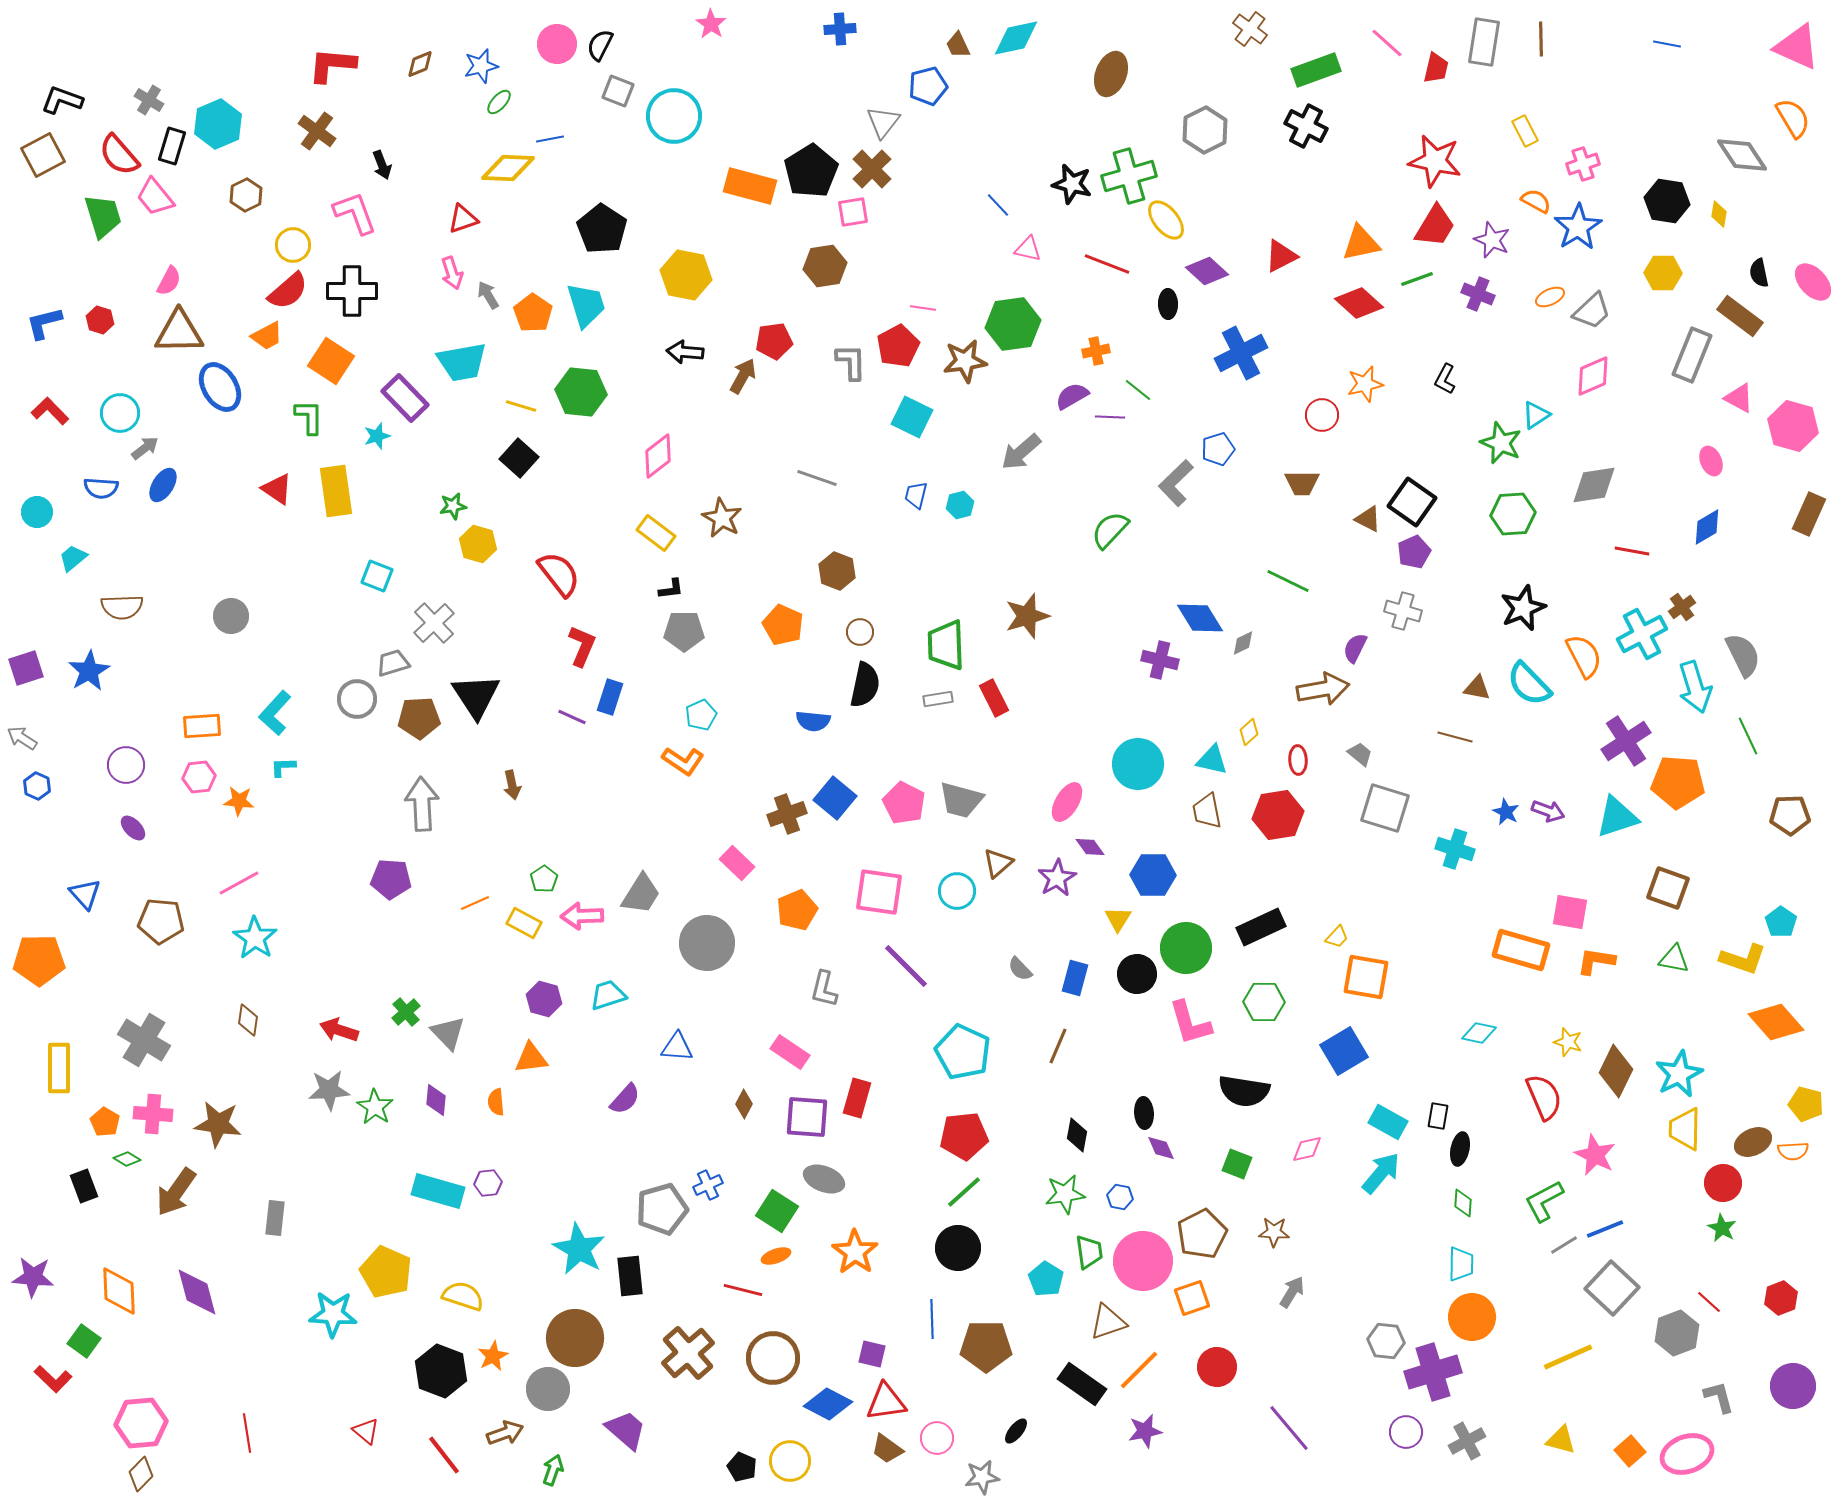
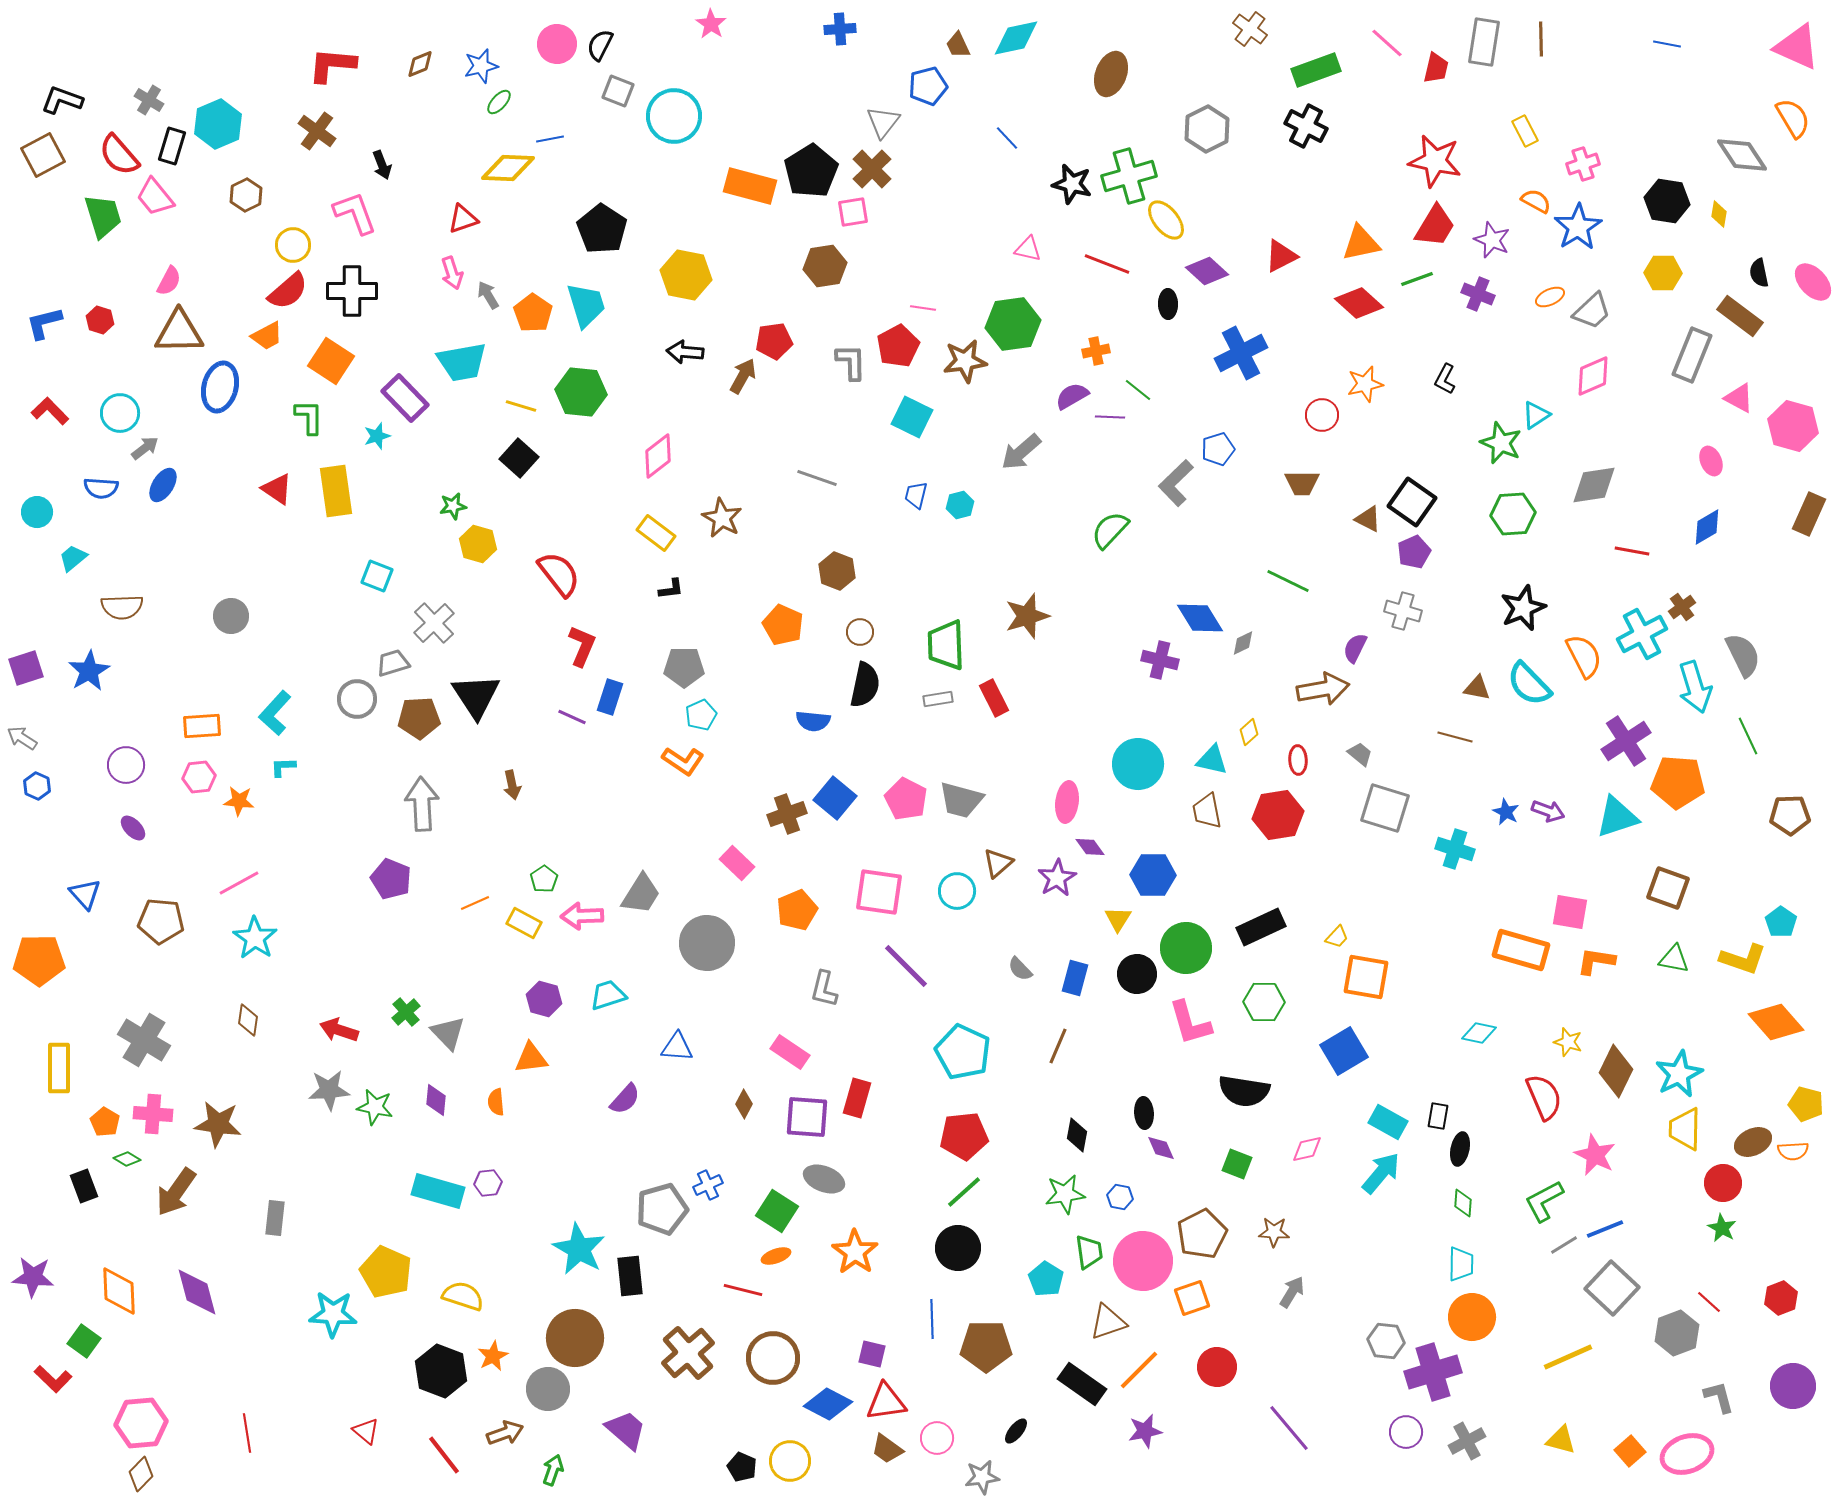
gray hexagon at (1205, 130): moved 2 px right, 1 px up
blue line at (998, 205): moved 9 px right, 67 px up
blue ellipse at (220, 387): rotated 45 degrees clockwise
gray pentagon at (684, 631): moved 36 px down
pink ellipse at (1067, 802): rotated 24 degrees counterclockwise
pink pentagon at (904, 803): moved 2 px right, 4 px up
purple pentagon at (391, 879): rotated 18 degrees clockwise
green star at (375, 1107): rotated 21 degrees counterclockwise
